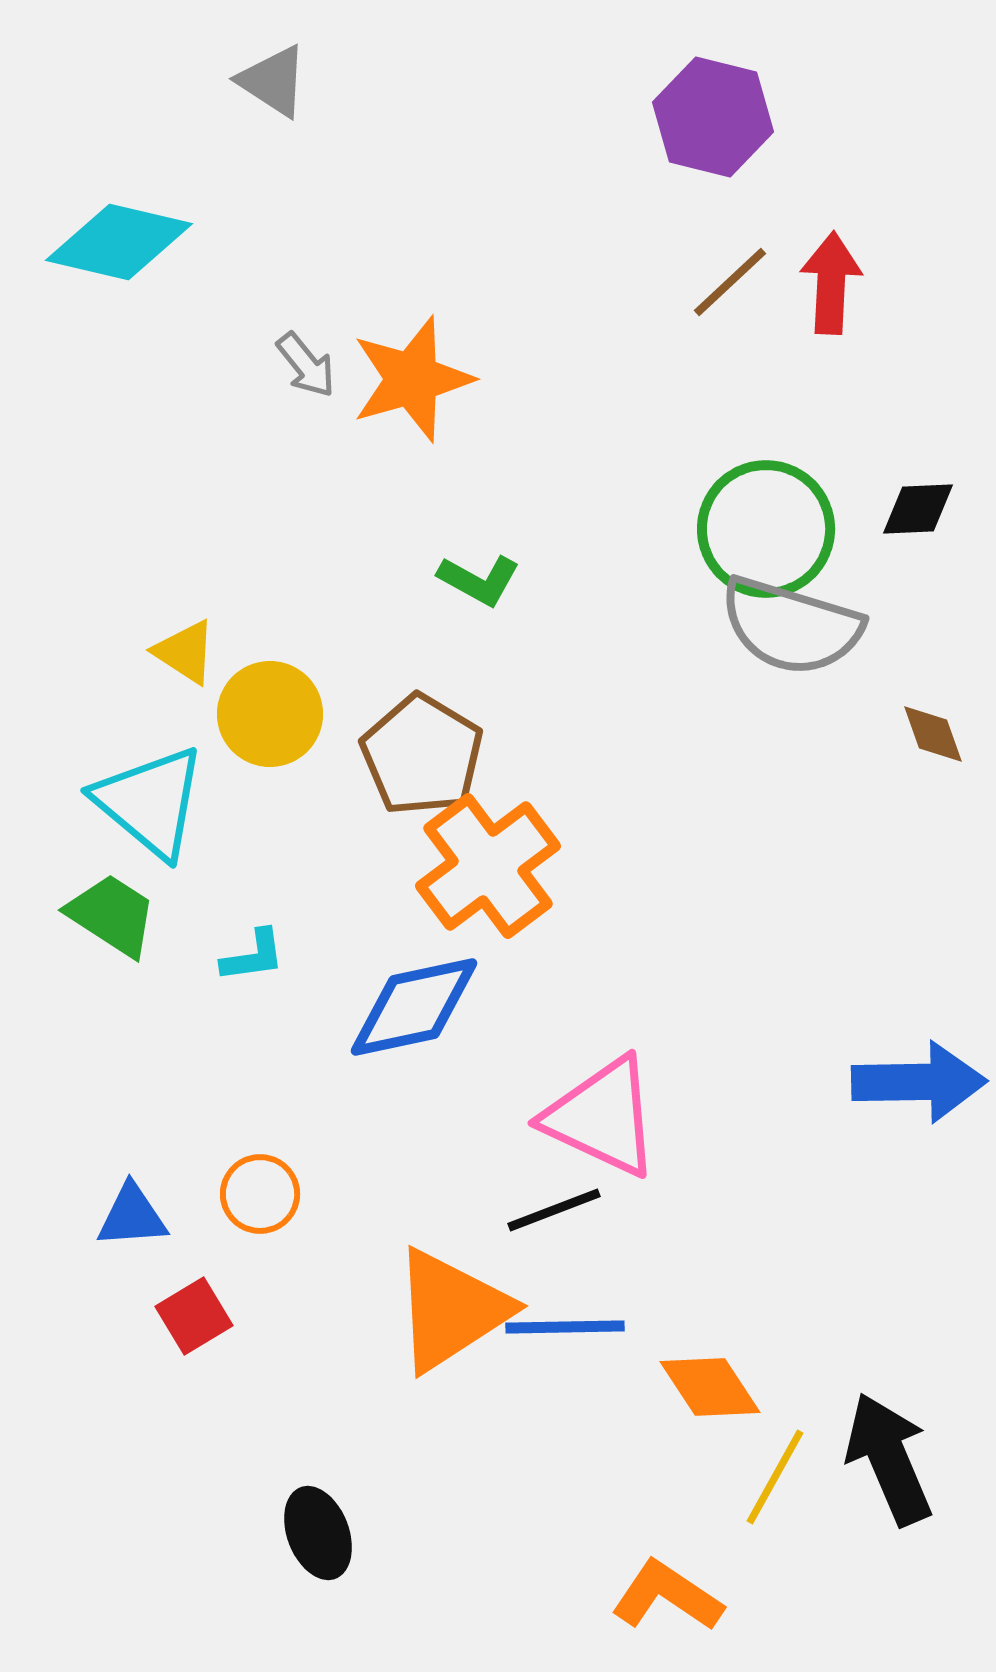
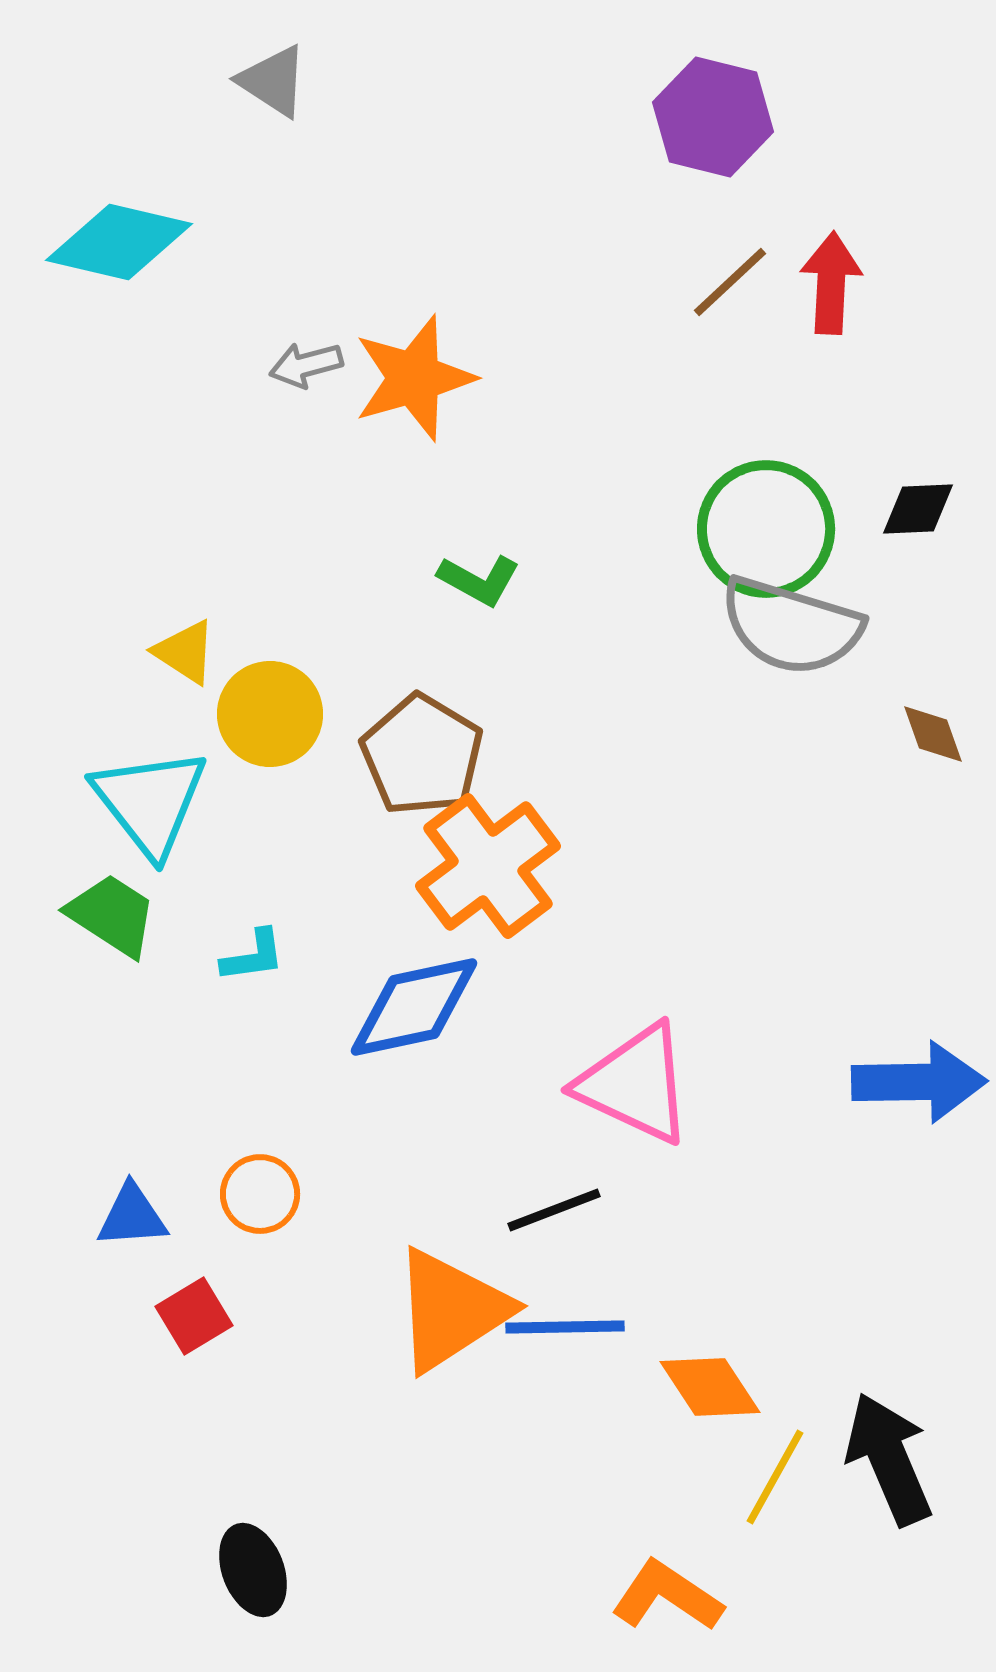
gray arrow: rotated 114 degrees clockwise
orange star: moved 2 px right, 1 px up
cyan triangle: rotated 12 degrees clockwise
pink triangle: moved 33 px right, 33 px up
black ellipse: moved 65 px left, 37 px down
